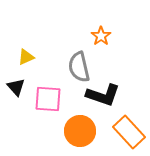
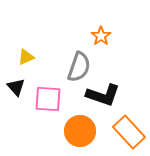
gray semicircle: rotated 148 degrees counterclockwise
